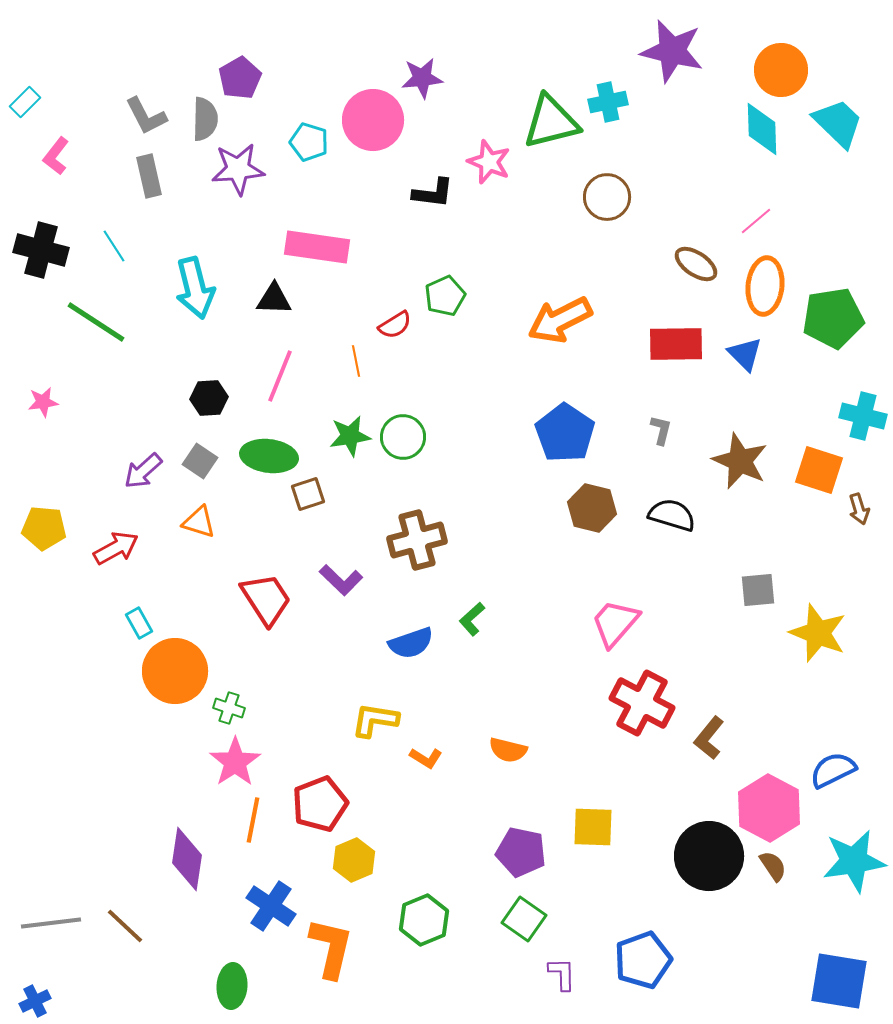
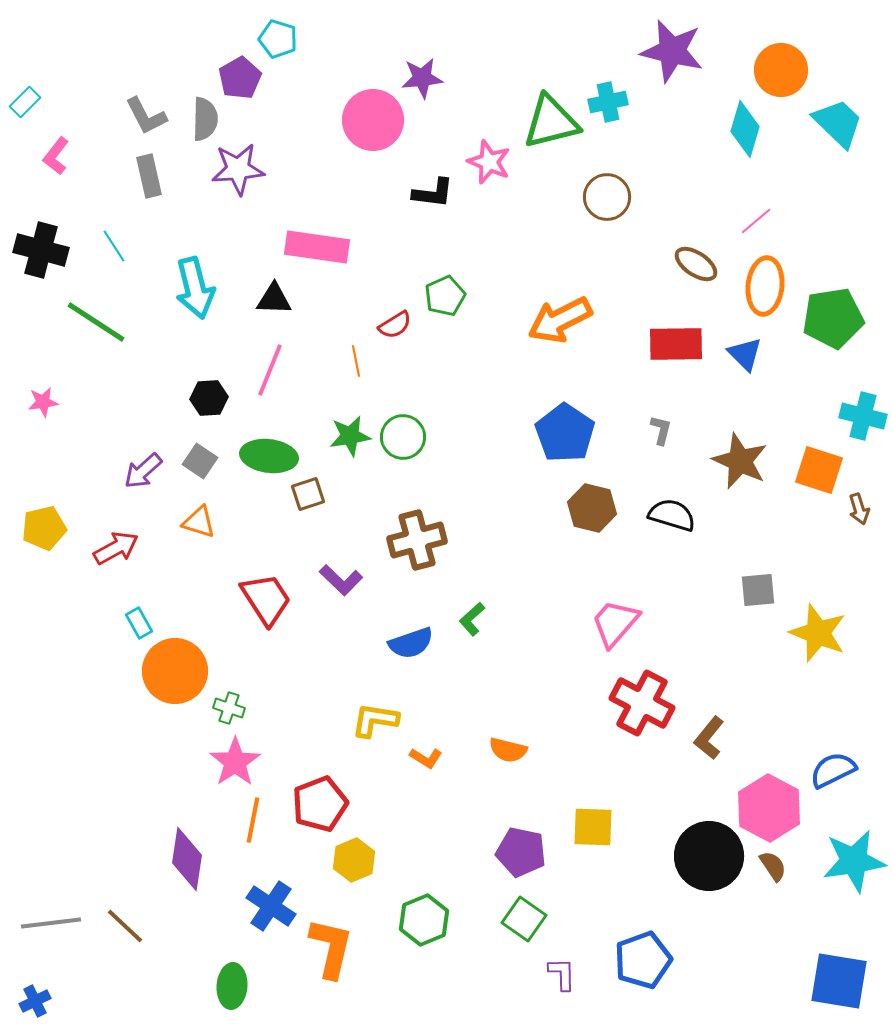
cyan diamond at (762, 129): moved 17 px left; rotated 18 degrees clockwise
cyan pentagon at (309, 142): moved 31 px left, 103 px up
pink line at (280, 376): moved 10 px left, 6 px up
yellow pentagon at (44, 528): rotated 18 degrees counterclockwise
